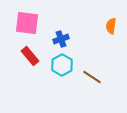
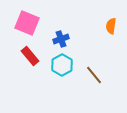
pink square: rotated 15 degrees clockwise
brown line: moved 2 px right, 2 px up; rotated 18 degrees clockwise
